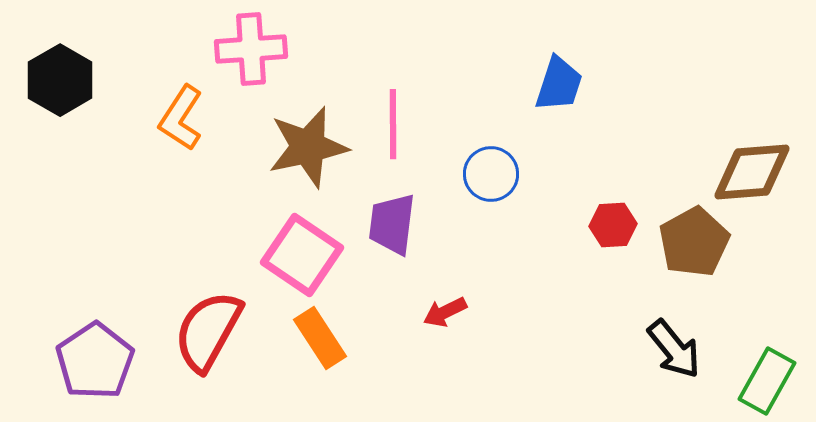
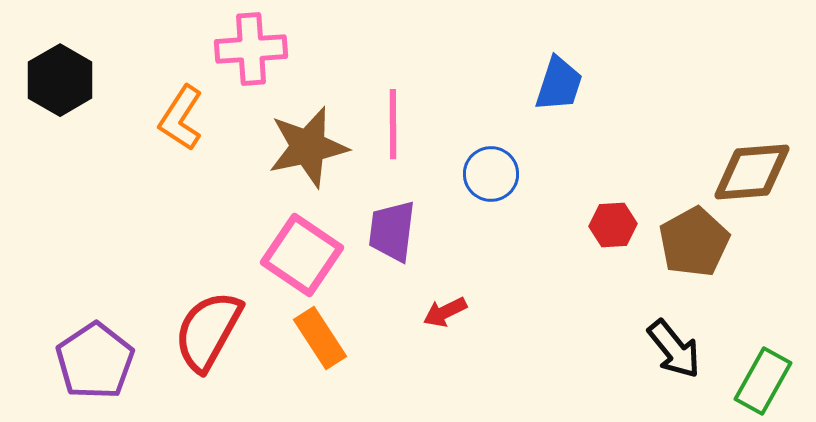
purple trapezoid: moved 7 px down
green rectangle: moved 4 px left
